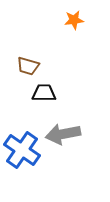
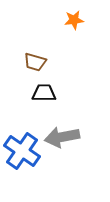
brown trapezoid: moved 7 px right, 4 px up
gray arrow: moved 1 px left, 3 px down
blue cross: moved 1 px down
